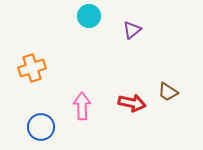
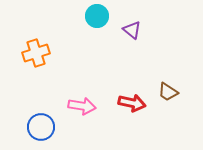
cyan circle: moved 8 px right
purple triangle: rotated 42 degrees counterclockwise
orange cross: moved 4 px right, 15 px up
pink arrow: rotated 100 degrees clockwise
